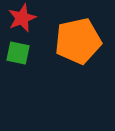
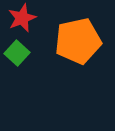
green square: moved 1 px left; rotated 30 degrees clockwise
